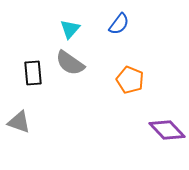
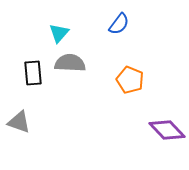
cyan triangle: moved 11 px left, 4 px down
gray semicircle: rotated 148 degrees clockwise
